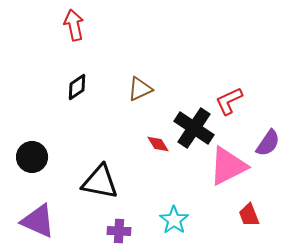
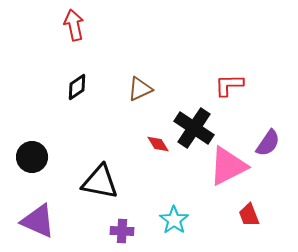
red L-shape: moved 16 px up; rotated 24 degrees clockwise
purple cross: moved 3 px right
